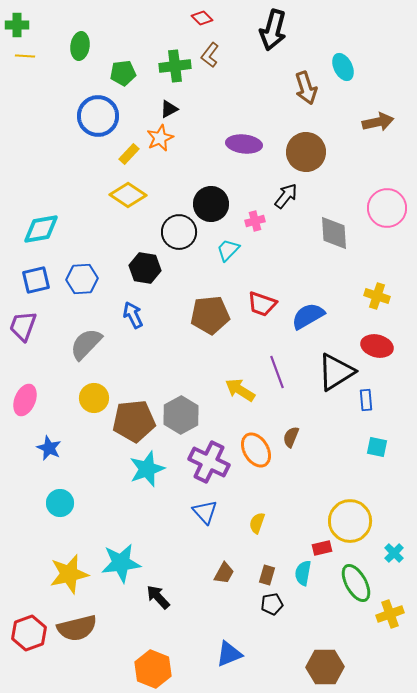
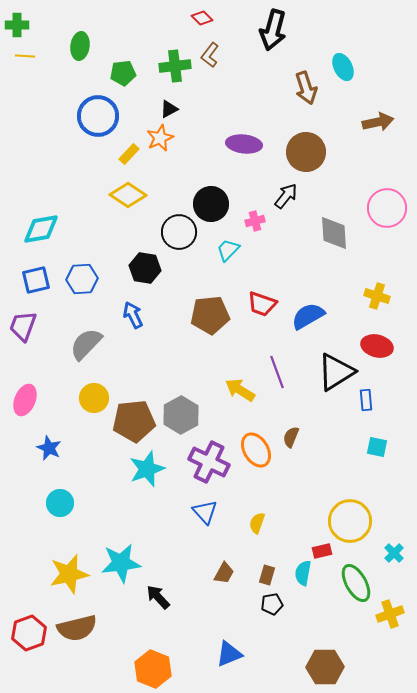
red rectangle at (322, 548): moved 3 px down
